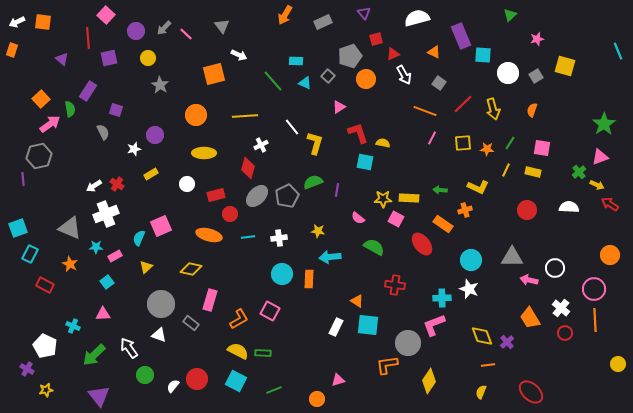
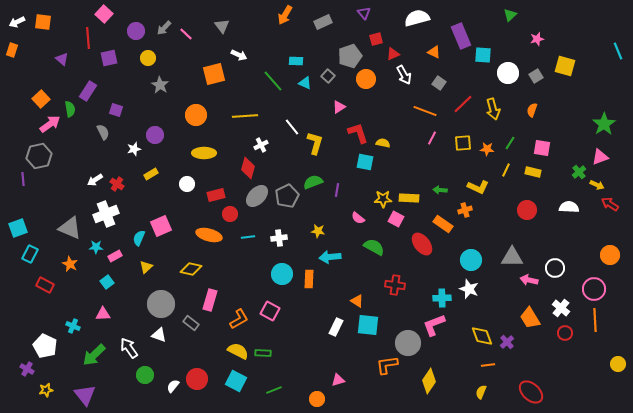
pink square at (106, 15): moved 2 px left, 1 px up
white arrow at (94, 186): moved 1 px right, 6 px up
purple triangle at (99, 396): moved 14 px left, 1 px up
